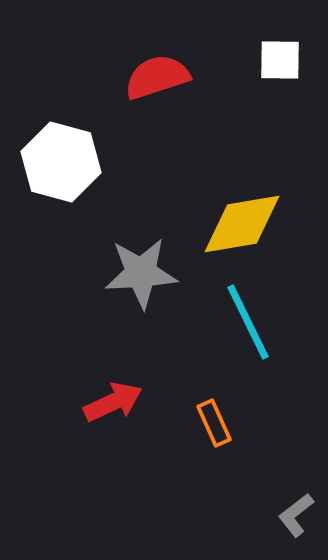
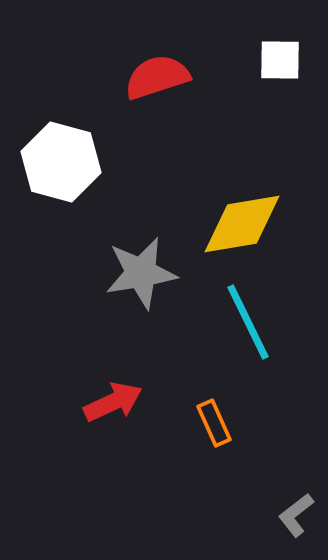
gray star: rotated 6 degrees counterclockwise
